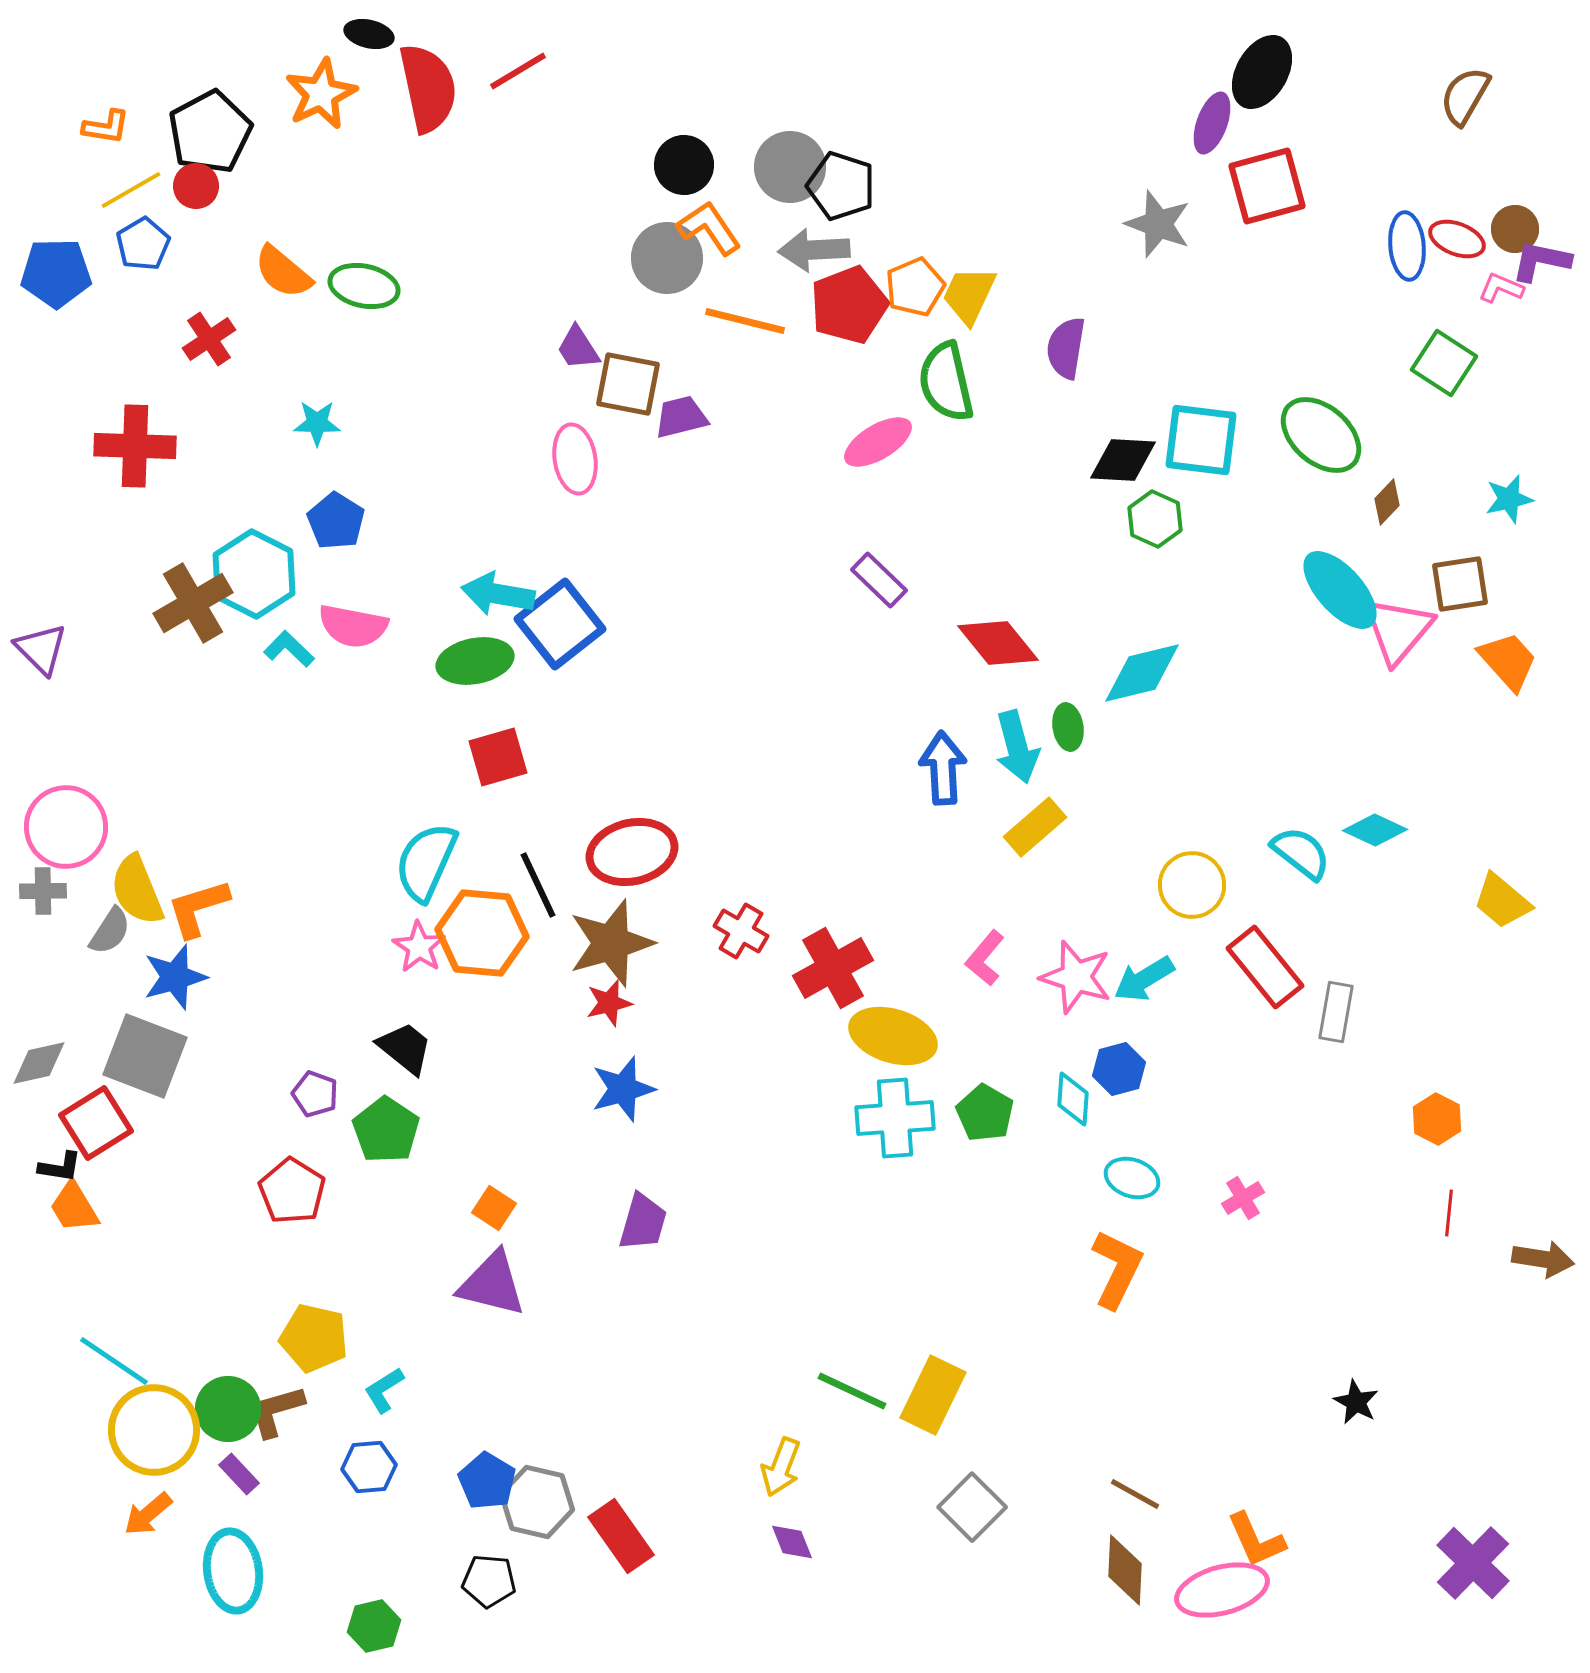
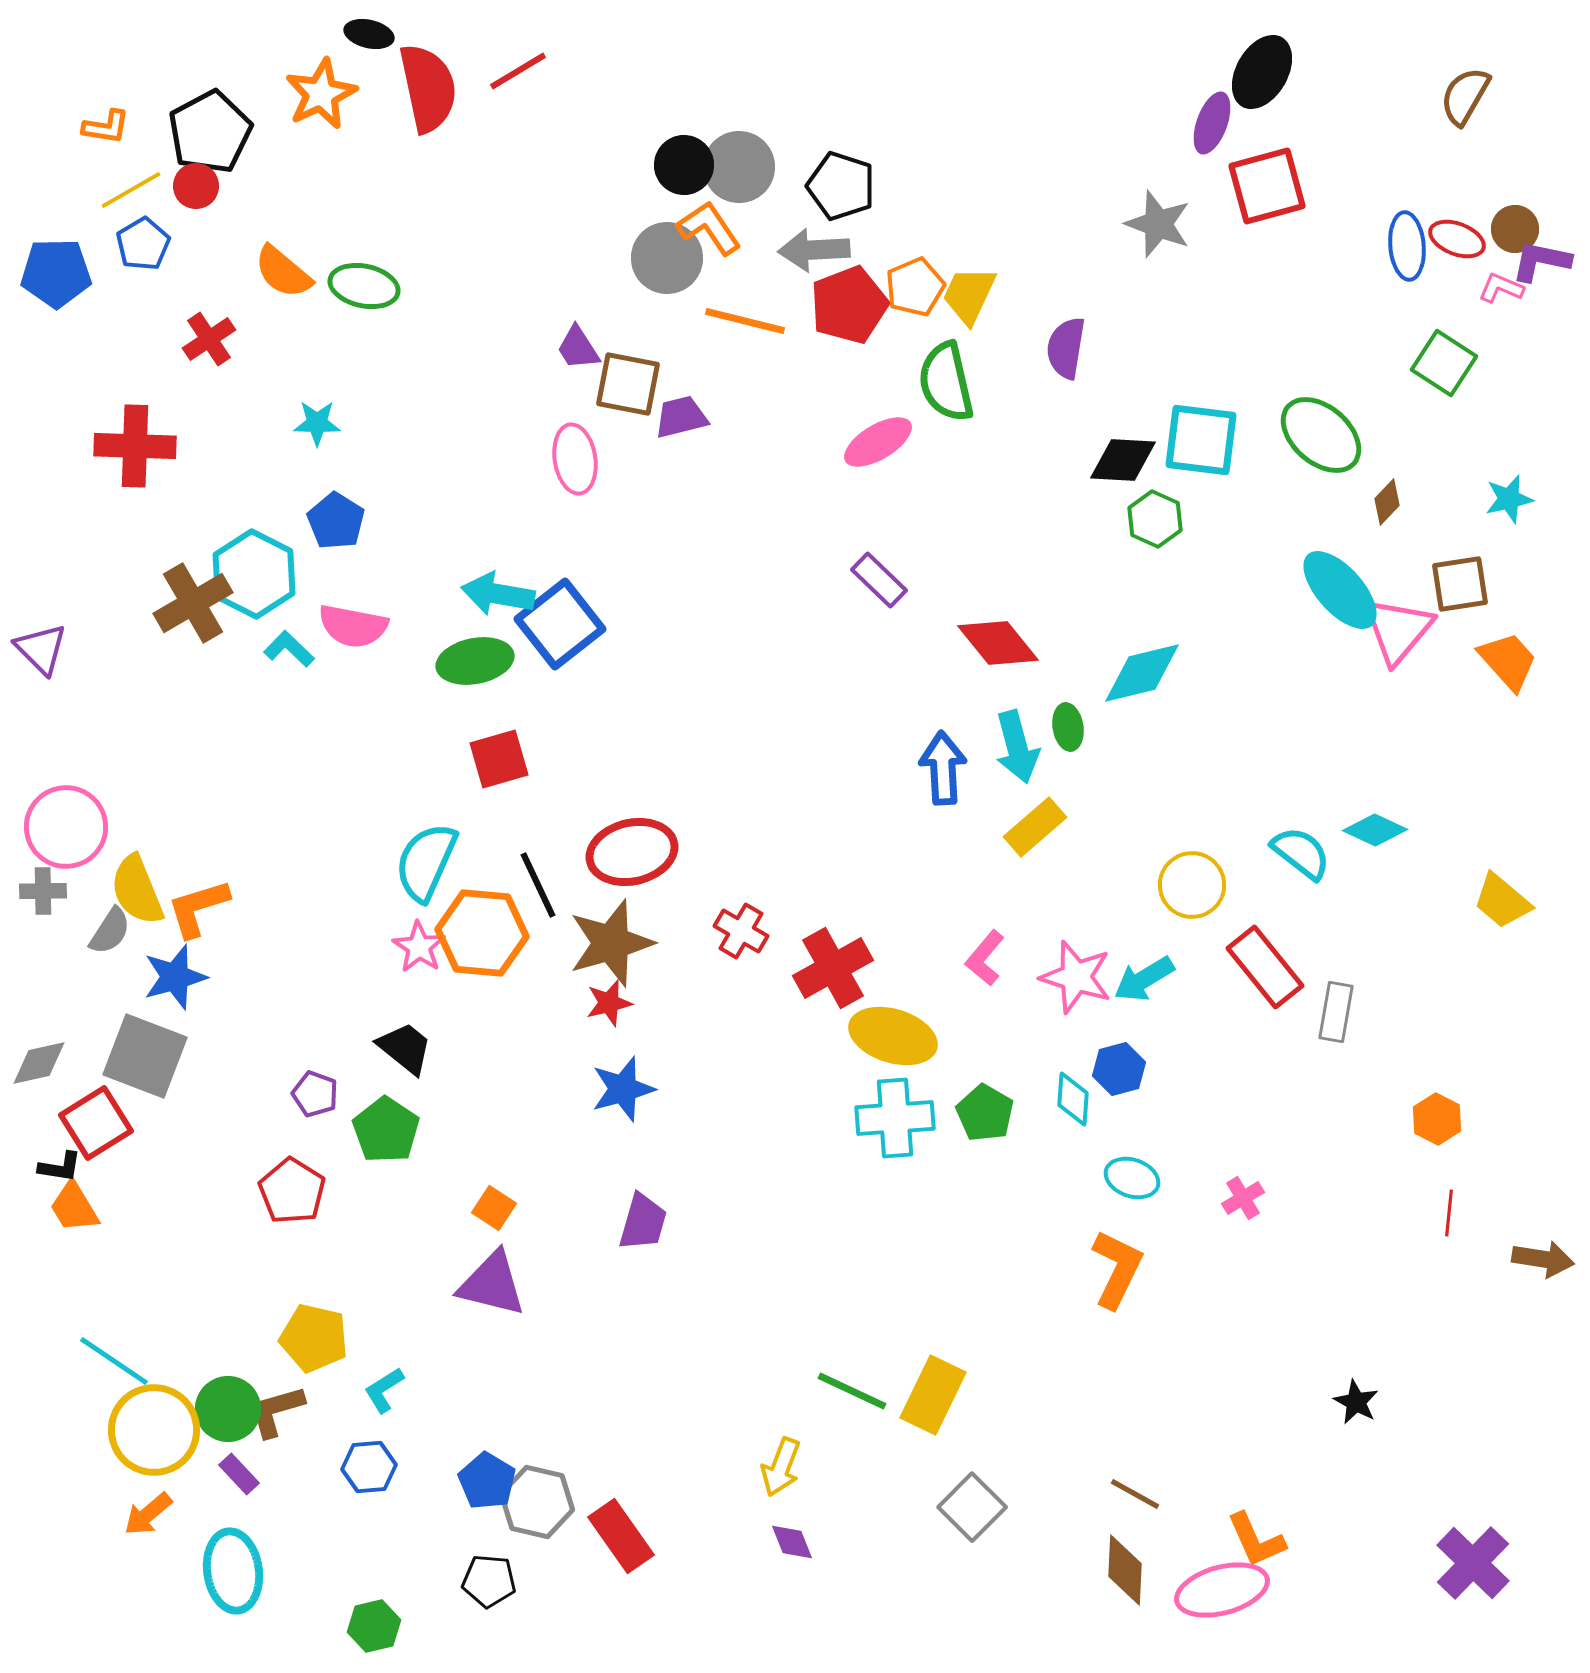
gray circle at (790, 167): moved 51 px left
red square at (498, 757): moved 1 px right, 2 px down
